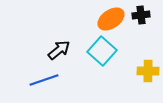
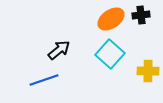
cyan square: moved 8 px right, 3 px down
